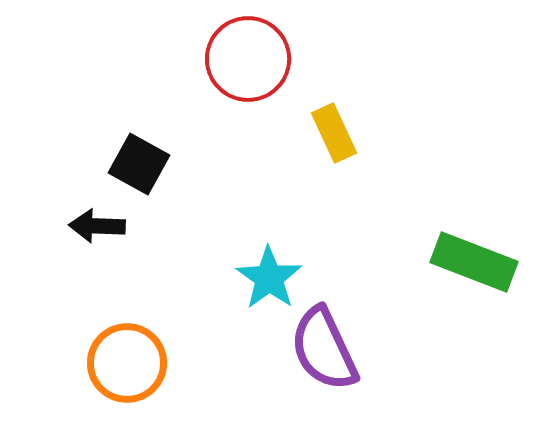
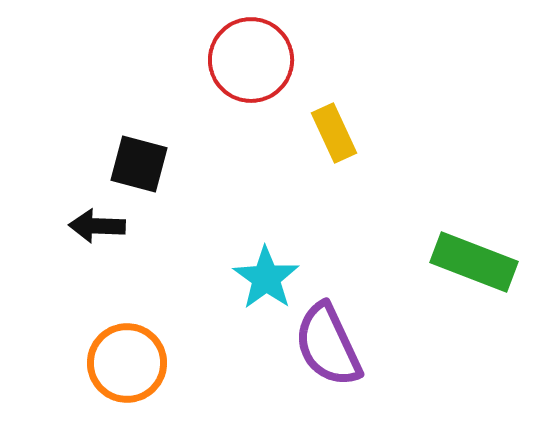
red circle: moved 3 px right, 1 px down
black square: rotated 14 degrees counterclockwise
cyan star: moved 3 px left
purple semicircle: moved 4 px right, 4 px up
